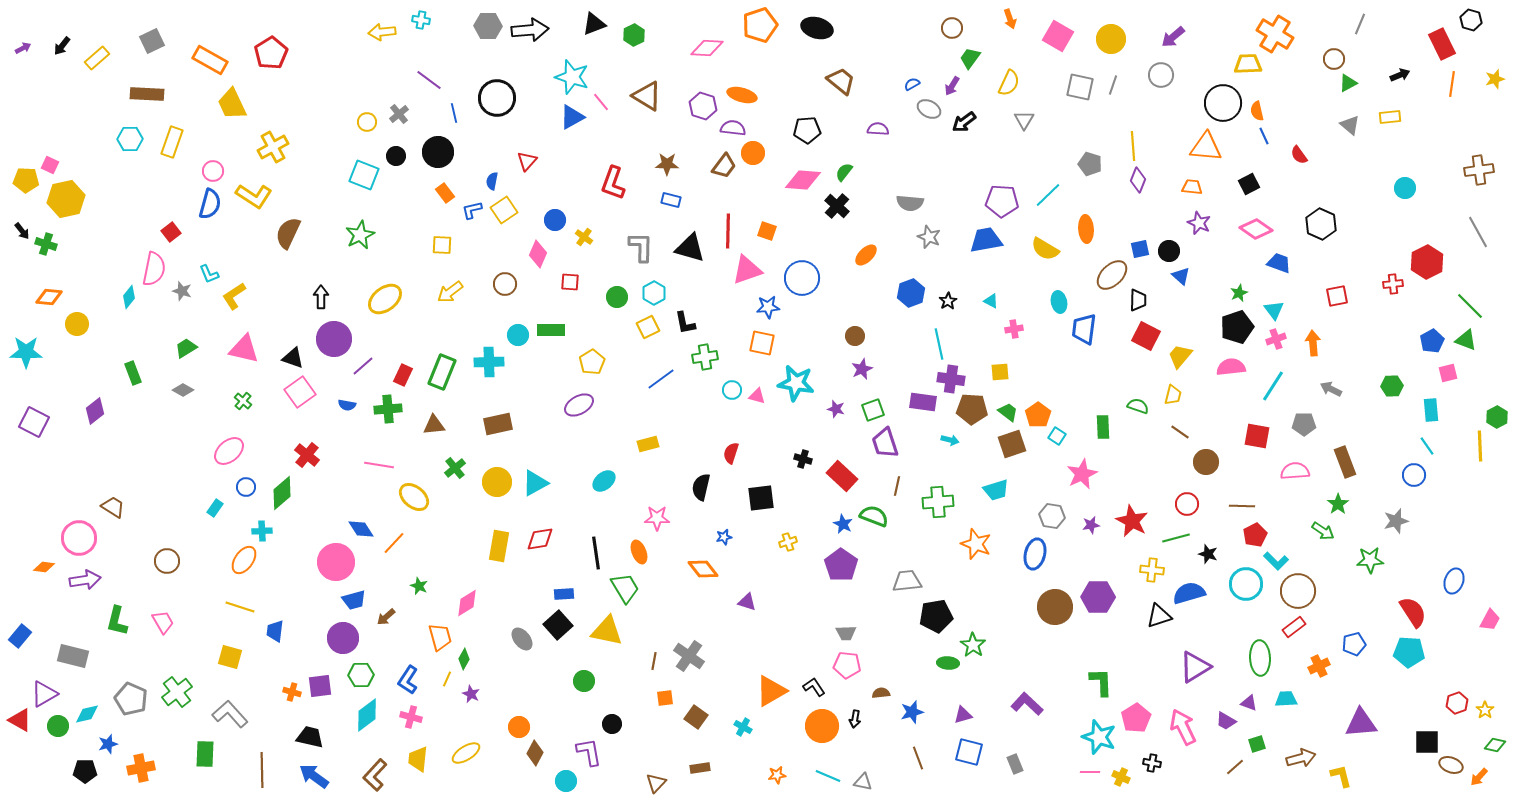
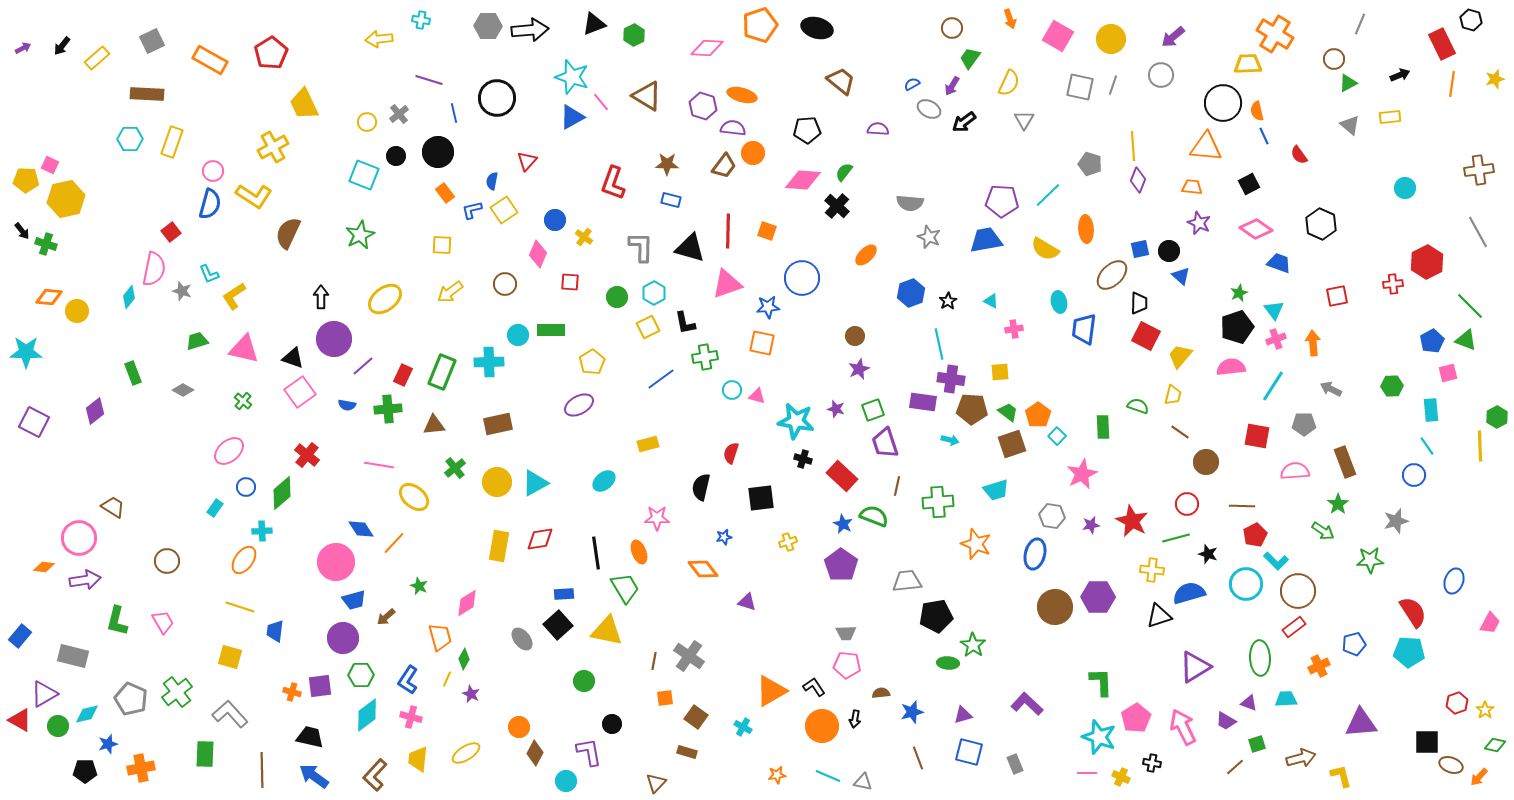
yellow arrow at (382, 32): moved 3 px left, 7 px down
purple line at (429, 80): rotated 20 degrees counterclockwise
yellow trapezoid at (232, 104): moved 72 px right
pink triangle at (747, 270): moved 20 px left, 14 px down
black trapezoid at (1138, 300): moved 1 px right, 3 px down
yellow circle at (77, 324): moved 13 px up
green trapezoid at (186, 348): moved 11 px right, 7 px up; rotated 15 degrees clockwise
purple star at (862, 369): moved 3 px left
cyan star at (796, 383): moved 38 px down
cyan square at (1057, 436): rotated 12 degrees clockwise
pink trapezoid at (1490, 620): moved 3 px down
brown rectangle at (700, 768): moved 13 px left, 16 px up; rotated 24 degrees clockwise
pink line at (1090, 772): moved 3 px left, 1 px down
